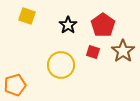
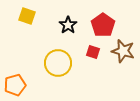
brown star: rotated 20 degrees counterclockwise
yellow circle: moved 3 px left, 2 px up
